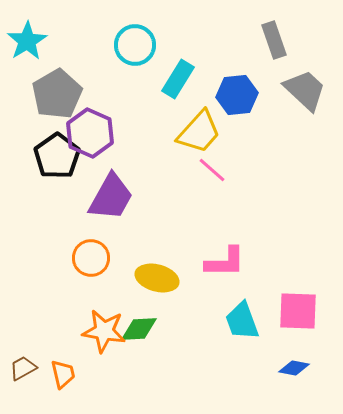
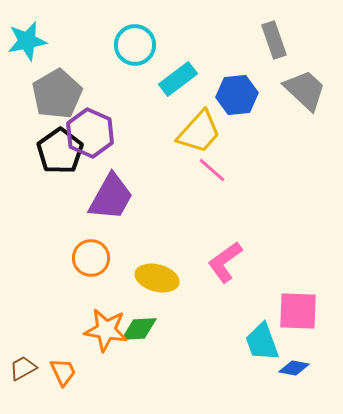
cyan star: rotated 21 degrees clockwise
cyan rectangle: rotated 21 degrees clockwise
black pentagon: moved 3 px right, 5 px up
pink L-shape: rotated 144 degrees clockwise
cyan trapezoid: moved 20 px right, 21 px down
orange star: moved 2 px right, 1 px up
orange trapezoid: moved 2 px up; rotated 12 degrees counterclockwise
